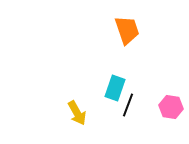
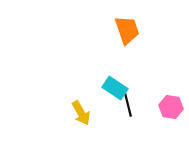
cyan rectangle: rotated 75 degrees counterclockwise
black line: rotated 35 degrees counterclockwise
yellow arrow: moved 4 px right
